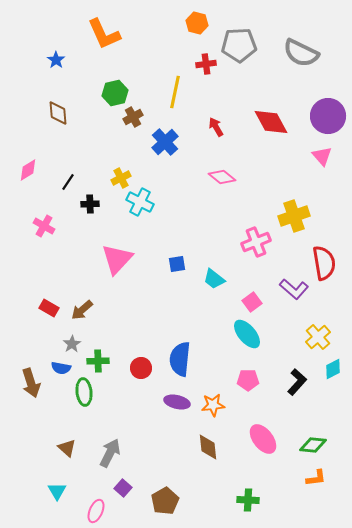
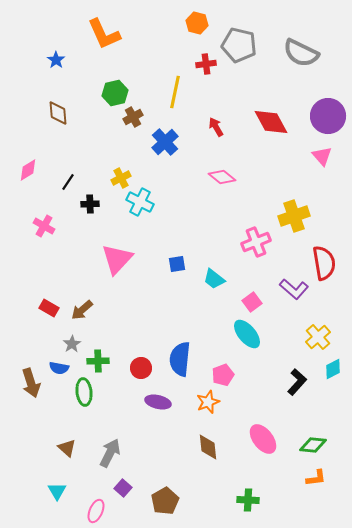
gray pentagon at (239, 45): rotated 16 degrees clockwise
blue semicircle at (61, 368): moved 2 px left
pink pentagon at (248, 380): moved 25 px left, 5 px up; rotated 20 degrees counterclockwise
purple ellipse at (177, 402): moved 19 px left
orange star at (213, 405): moved 5 px left, 3 px up; rotated 15 degrees counterclockwise
